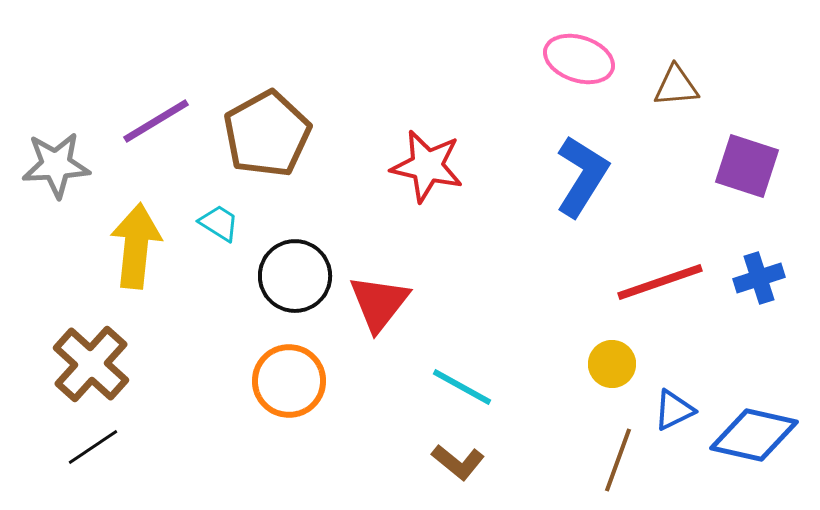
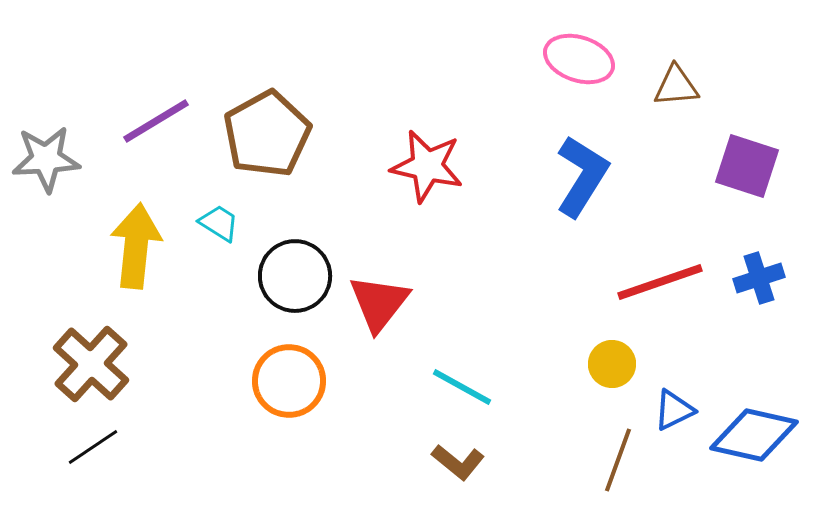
gray star: moved 10 px left, 6 px up
